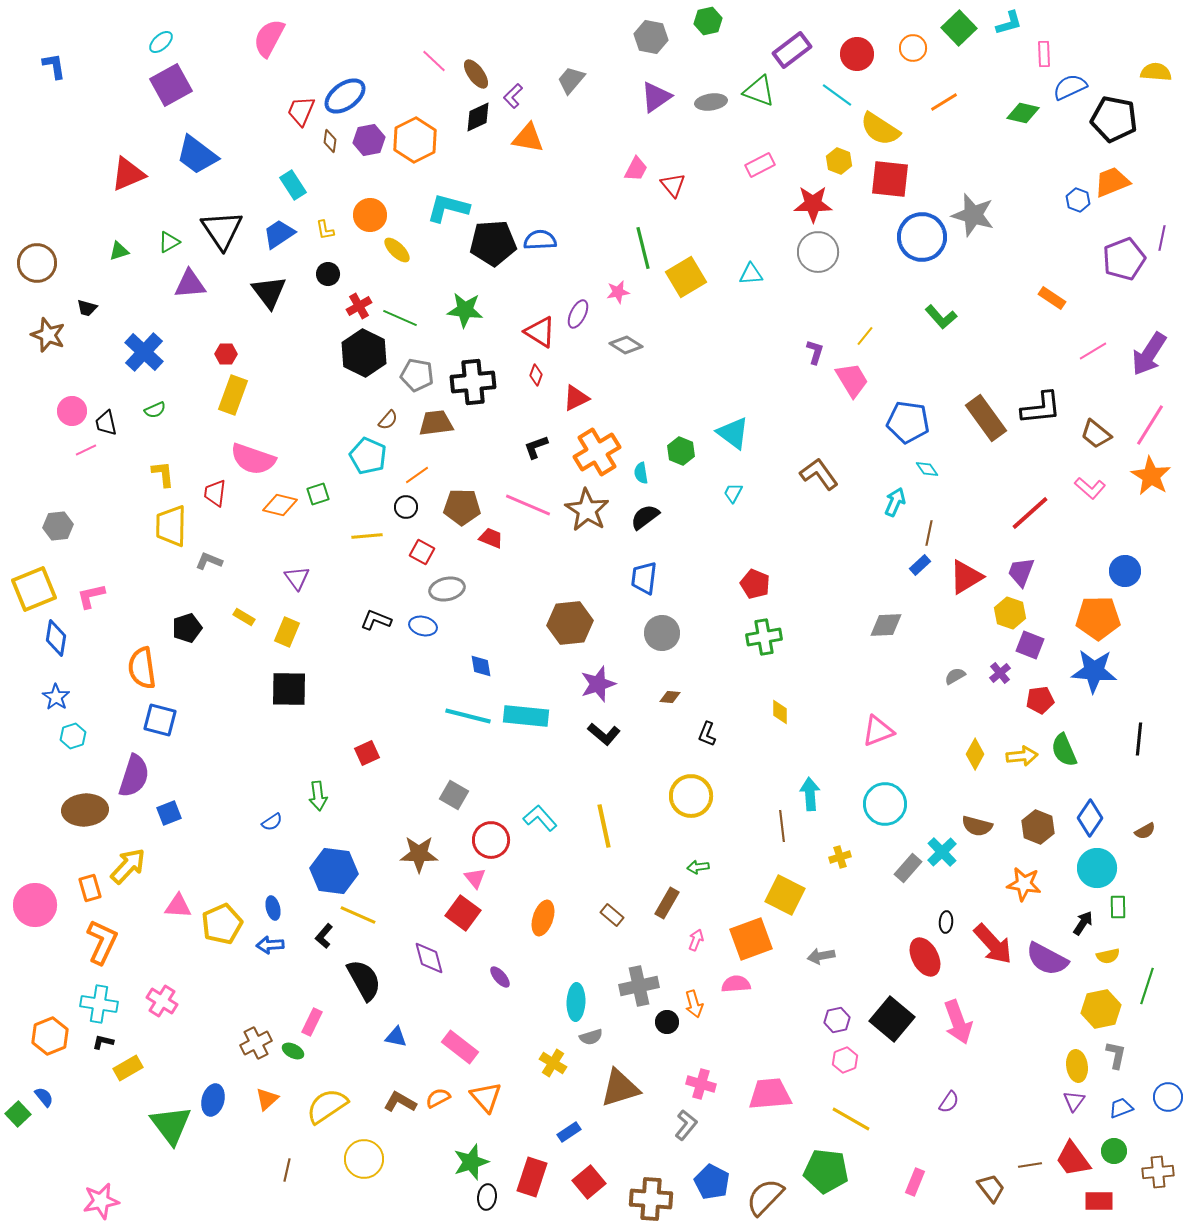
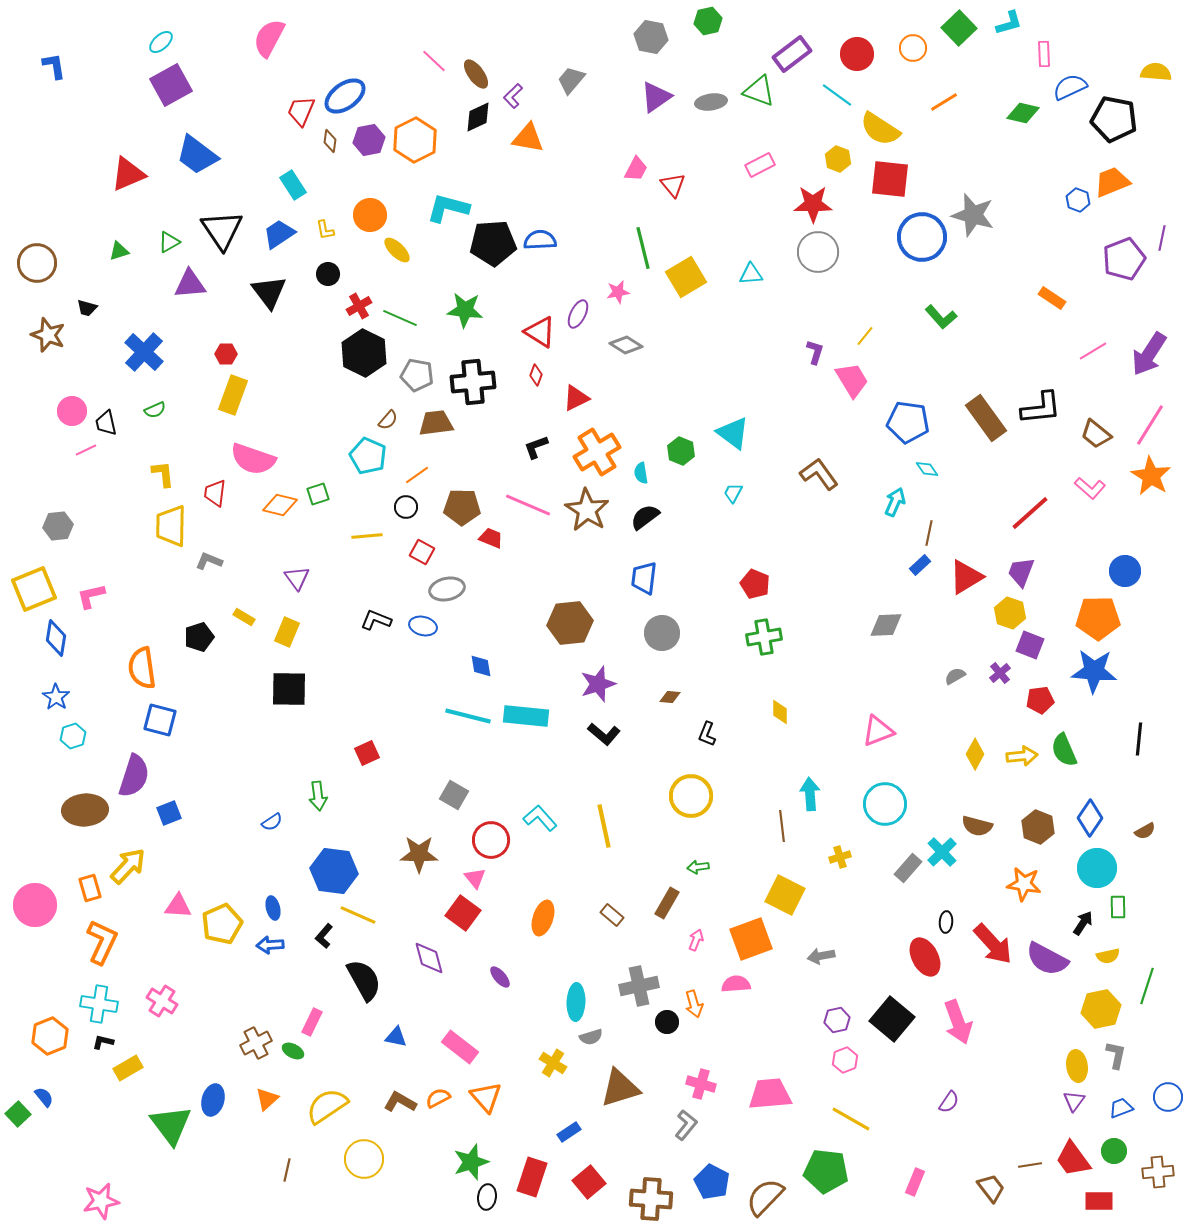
purple rectangle at (792, 50): moved 4 px down
yellow hexagon at (839, 161): moved 1 px left, 2 px up
black pentagon at (187, 628): moved 12 px right, 9 px down
